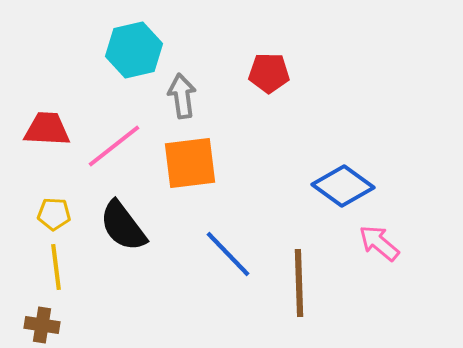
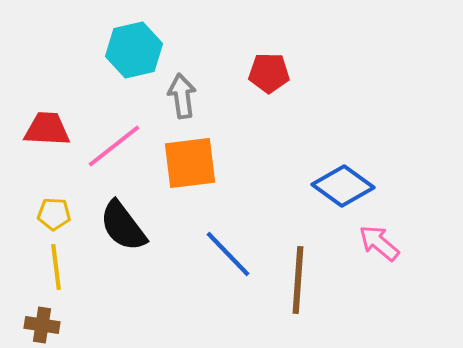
brown line: moved 1 px left, 3 px up; rotated 6 degrees clockwise
